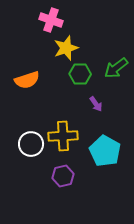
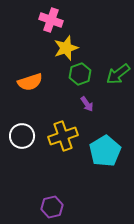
green arrow: moved 2 px right, 6 px down
green hexagon: rotated 20 degrees counterclockwise
orange semicircle: moved 3 px right, 2 px down
purple arrow: moved 9 px left
yellow cross: rotated 16 degrees counterclockwise
white circle: moved 9 px left, 8 px up
cyan pentagon: rotated 12 degrees clockwise
purple hexagon: moved 11 px left, 31 px down
